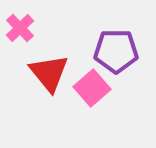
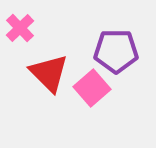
red triangle: rotated 6 degrees counterclockwise
